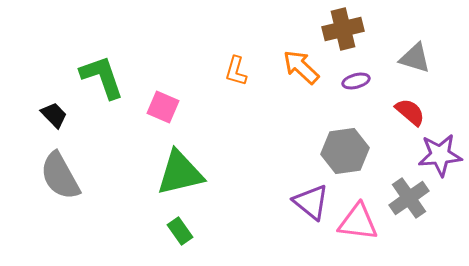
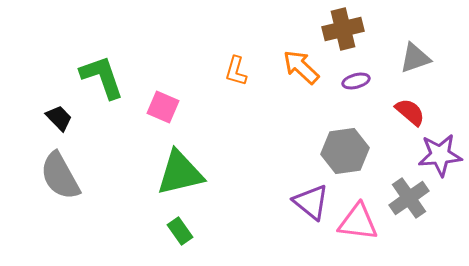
gray triangle: rotated 36 degrees counterclockwise
black trapezoid: moved 5 px right, 3 px down
